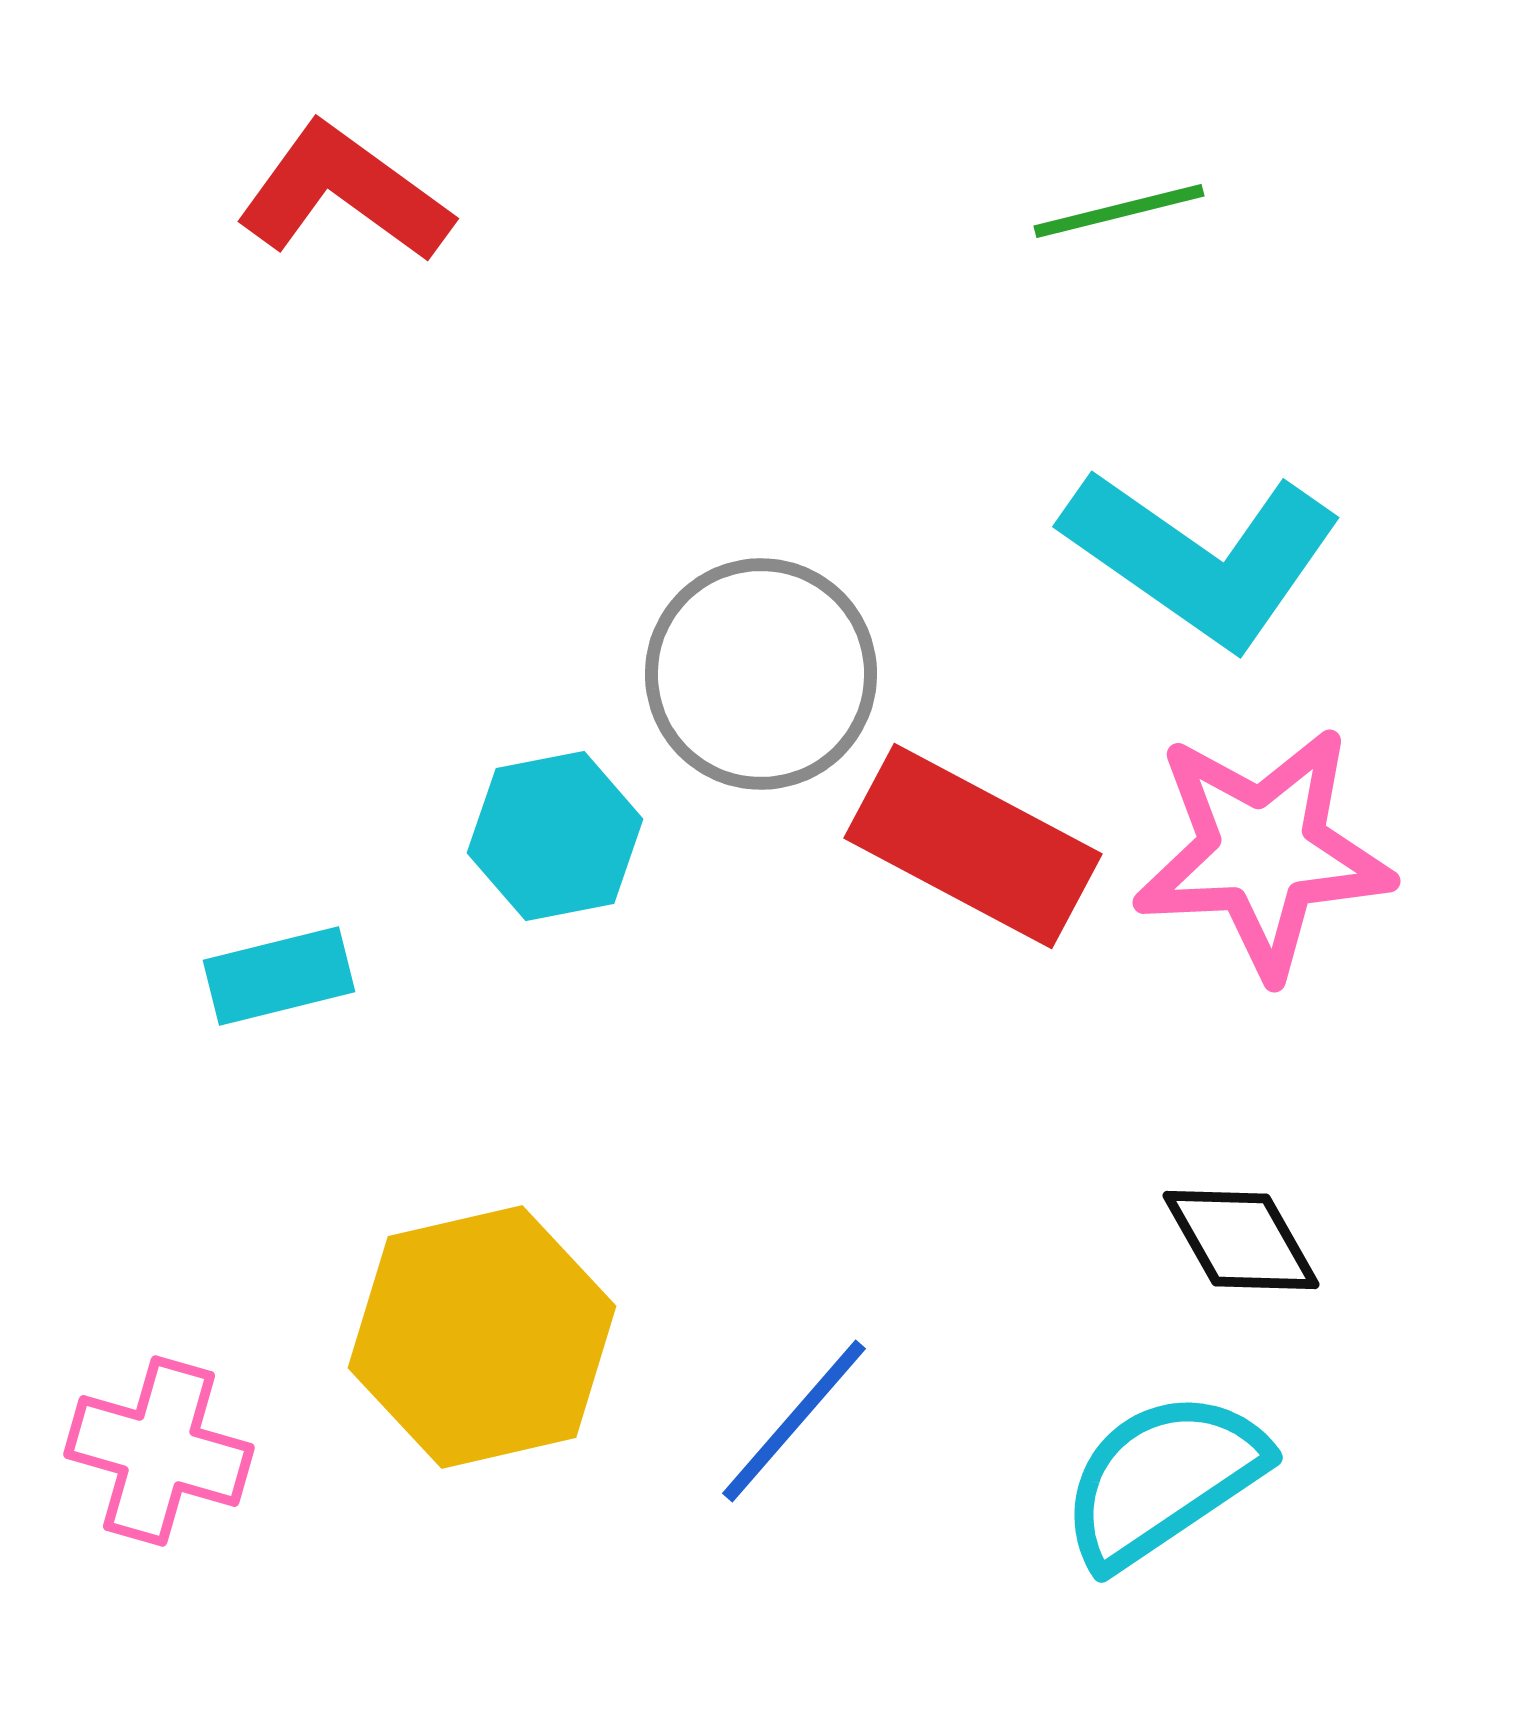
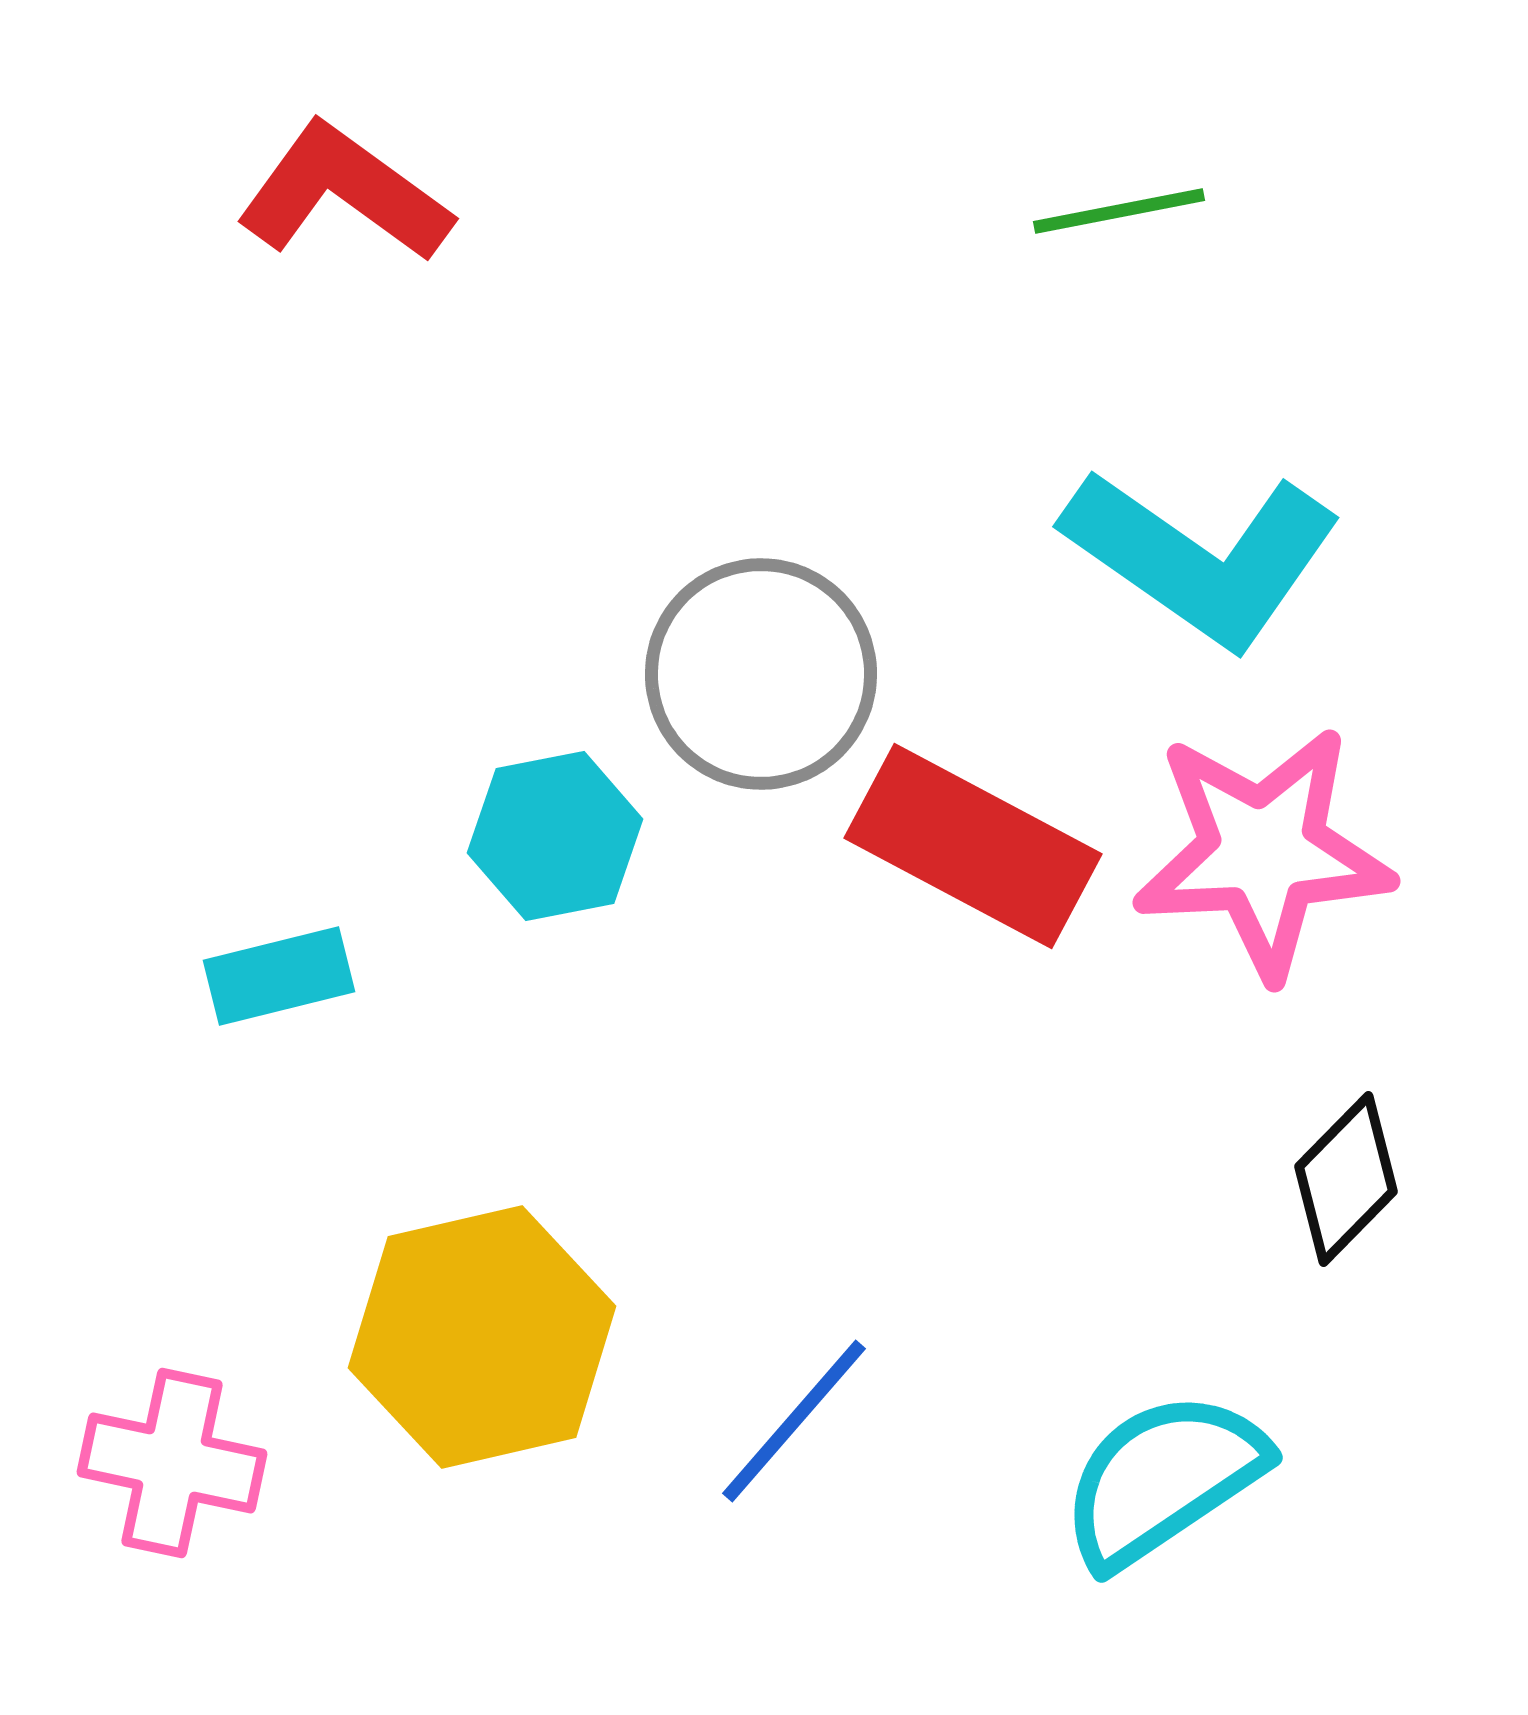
green line: rotated 3 degrees clockwise
black diamond: moved 105 px right, 61 px up; rotated 74 degrees clockwise
pink cross: moved 13 px right, 12 px down; rotated 4 degrees counterclockwise
